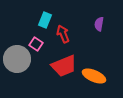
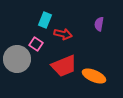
red arrow: rotated 126 degrees clockwise
